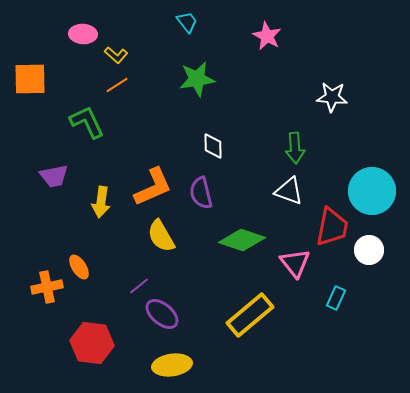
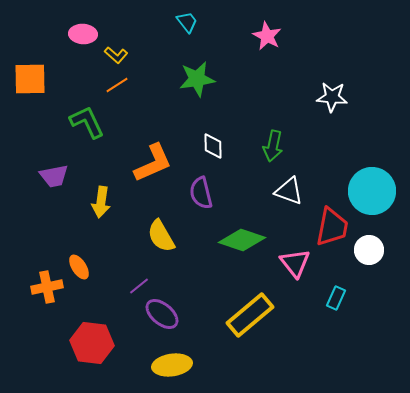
green arrow: moved 22 px left, 2 px up; rotated 16 degrees clockwise
orange L-shape: moved 24 px up
